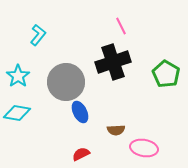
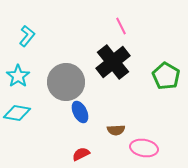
cyan L-shape: moved 11 px left, 1 px down
black cross: rotated 20 degrees counterclockwise
green pentagon: moved 2 px down
